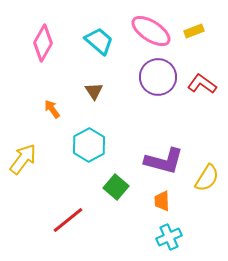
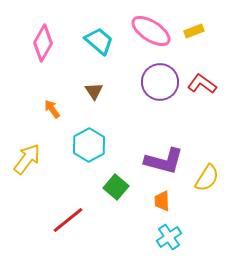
purple circle: moved 2 px right, 5 px down
yellow arrow: moved 4 px right
cyan cross: rotated 10 degrees counterclockwise
